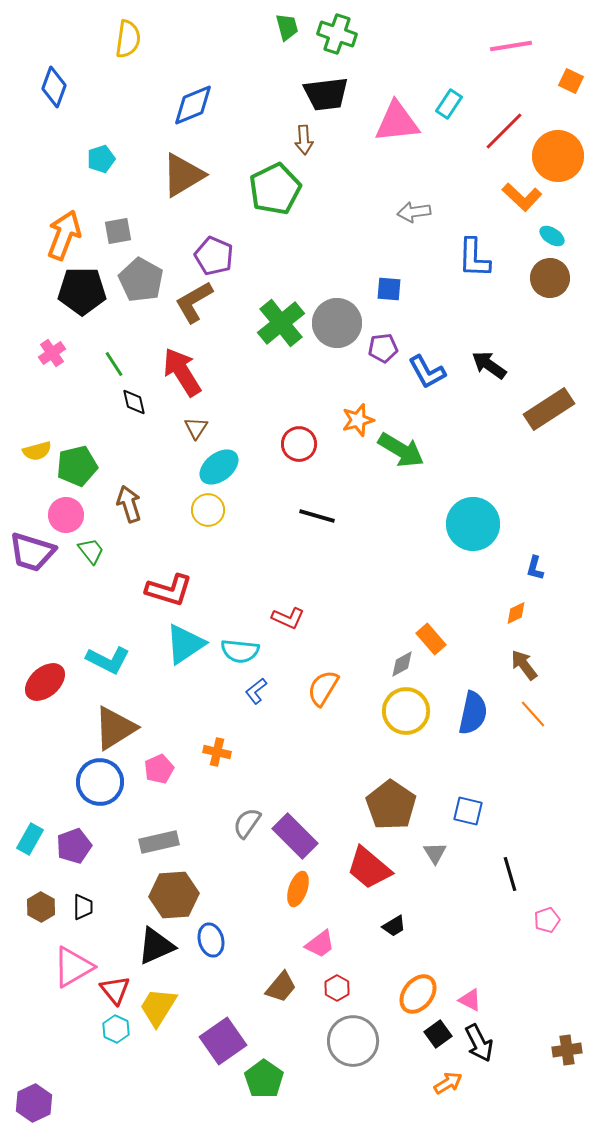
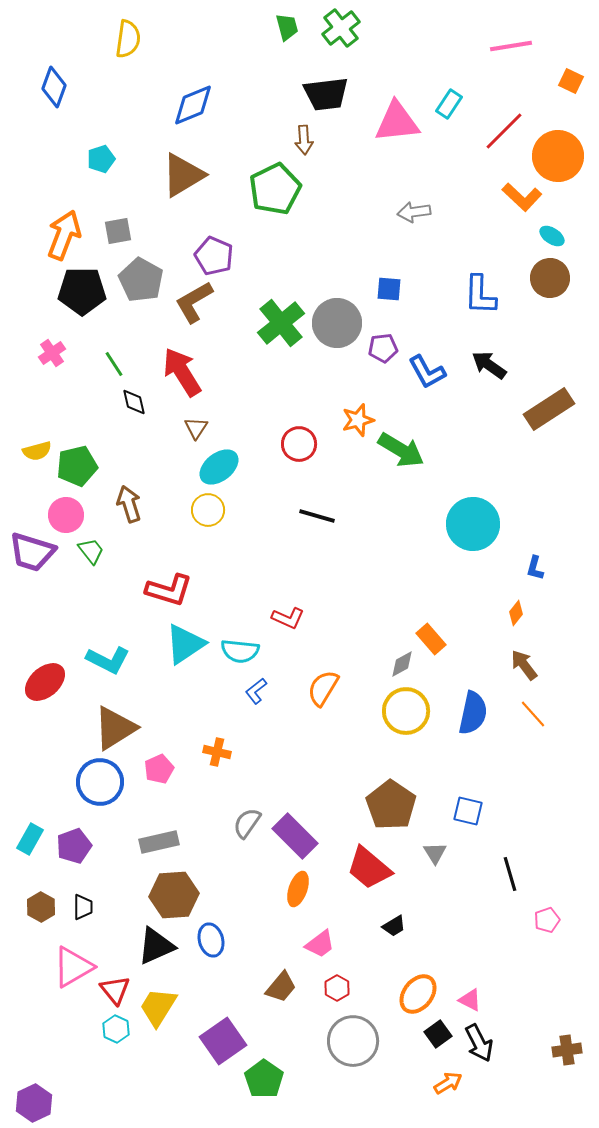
green cross at (337, 34): moved 4 px right, 6 px up; rotated 33 degrees clockwise
blue L-shape at (474, 258): moved 6 px right, 37 px down
orange diamond at (516, 613): rotated 25 degrees counterclockwise
